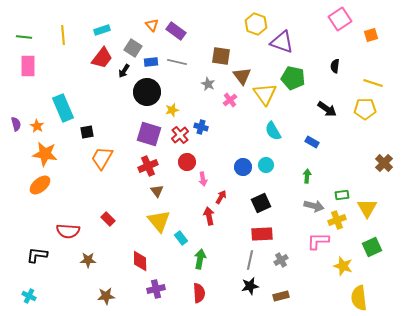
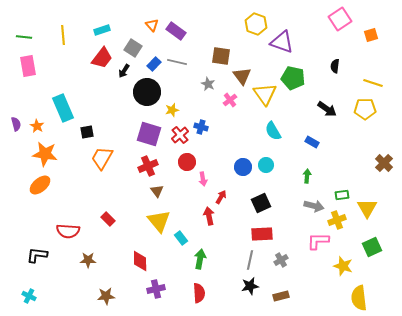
blue rectangle at (151, 62): moved 3 px right, 2 px down; rotated 40 degrees counterclockwise
pink rectangle at (28, 66): rotated 10 degrees counterclockwise
